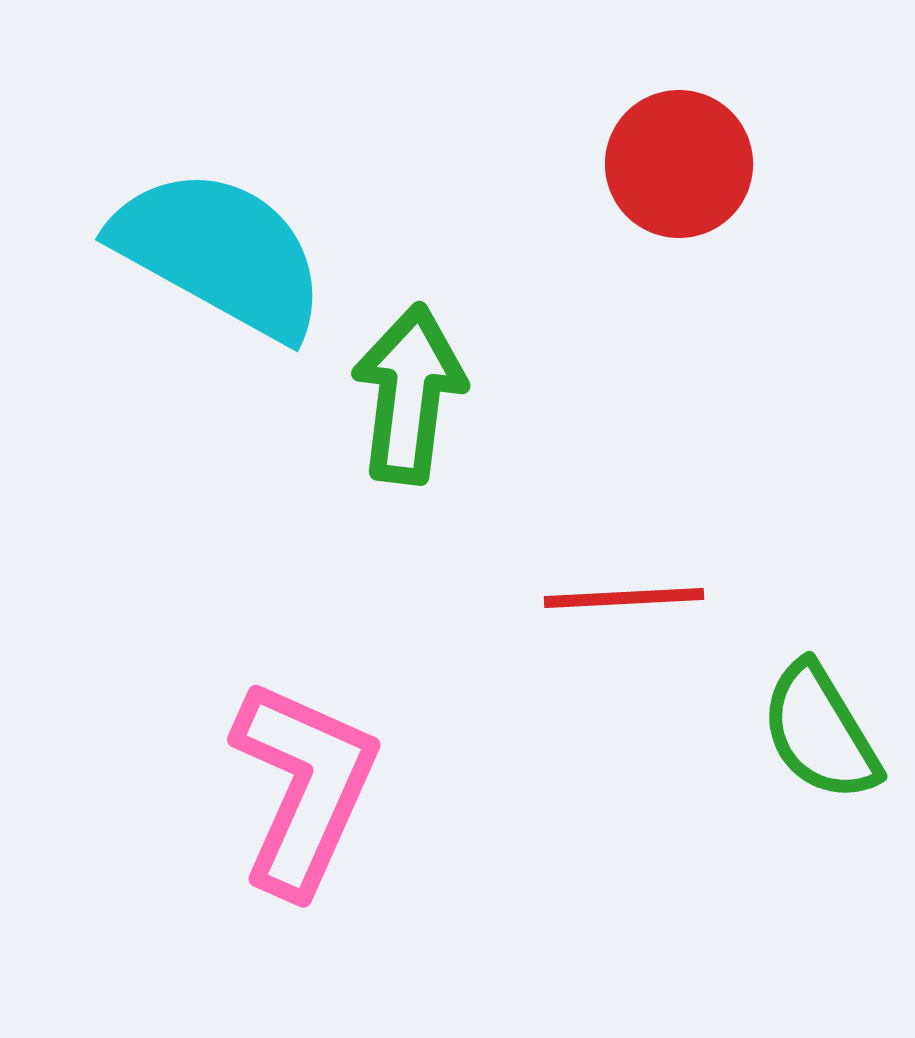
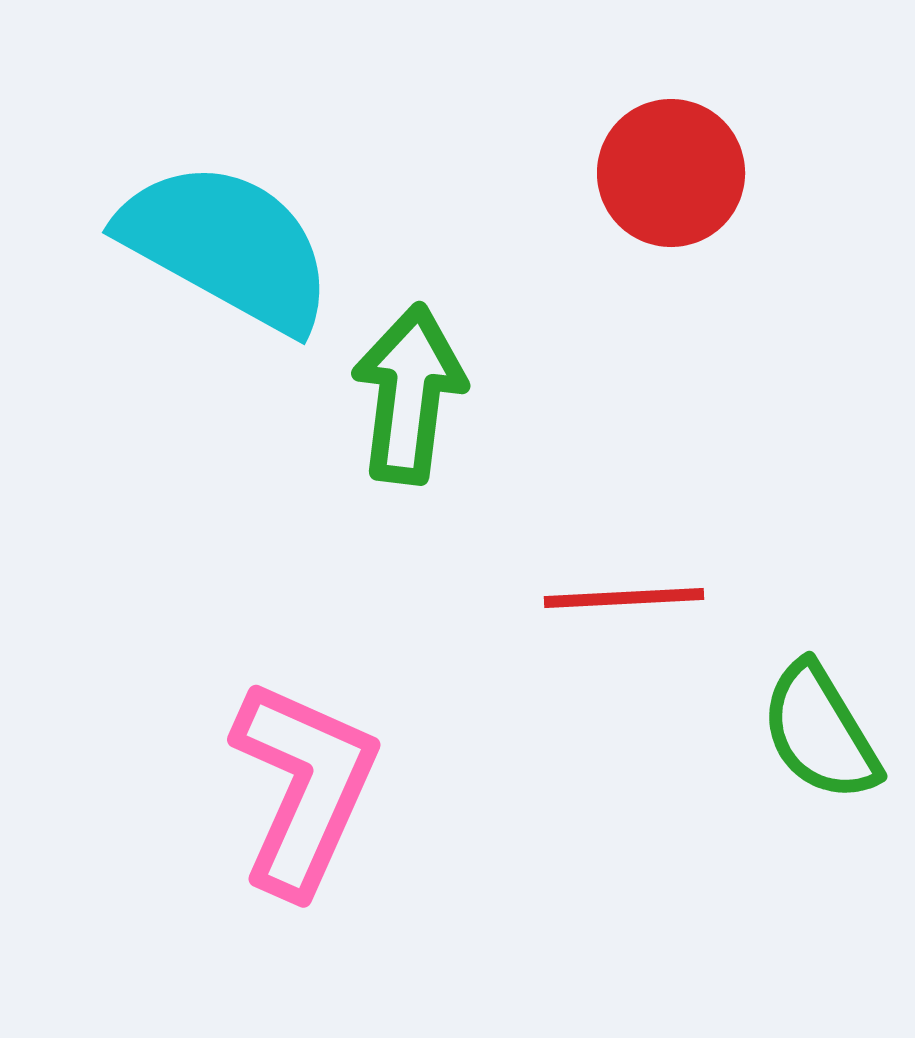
red circle: moved 8 px left, 9 px down
cyan semicircle: moved 7 px right, 7 px up
